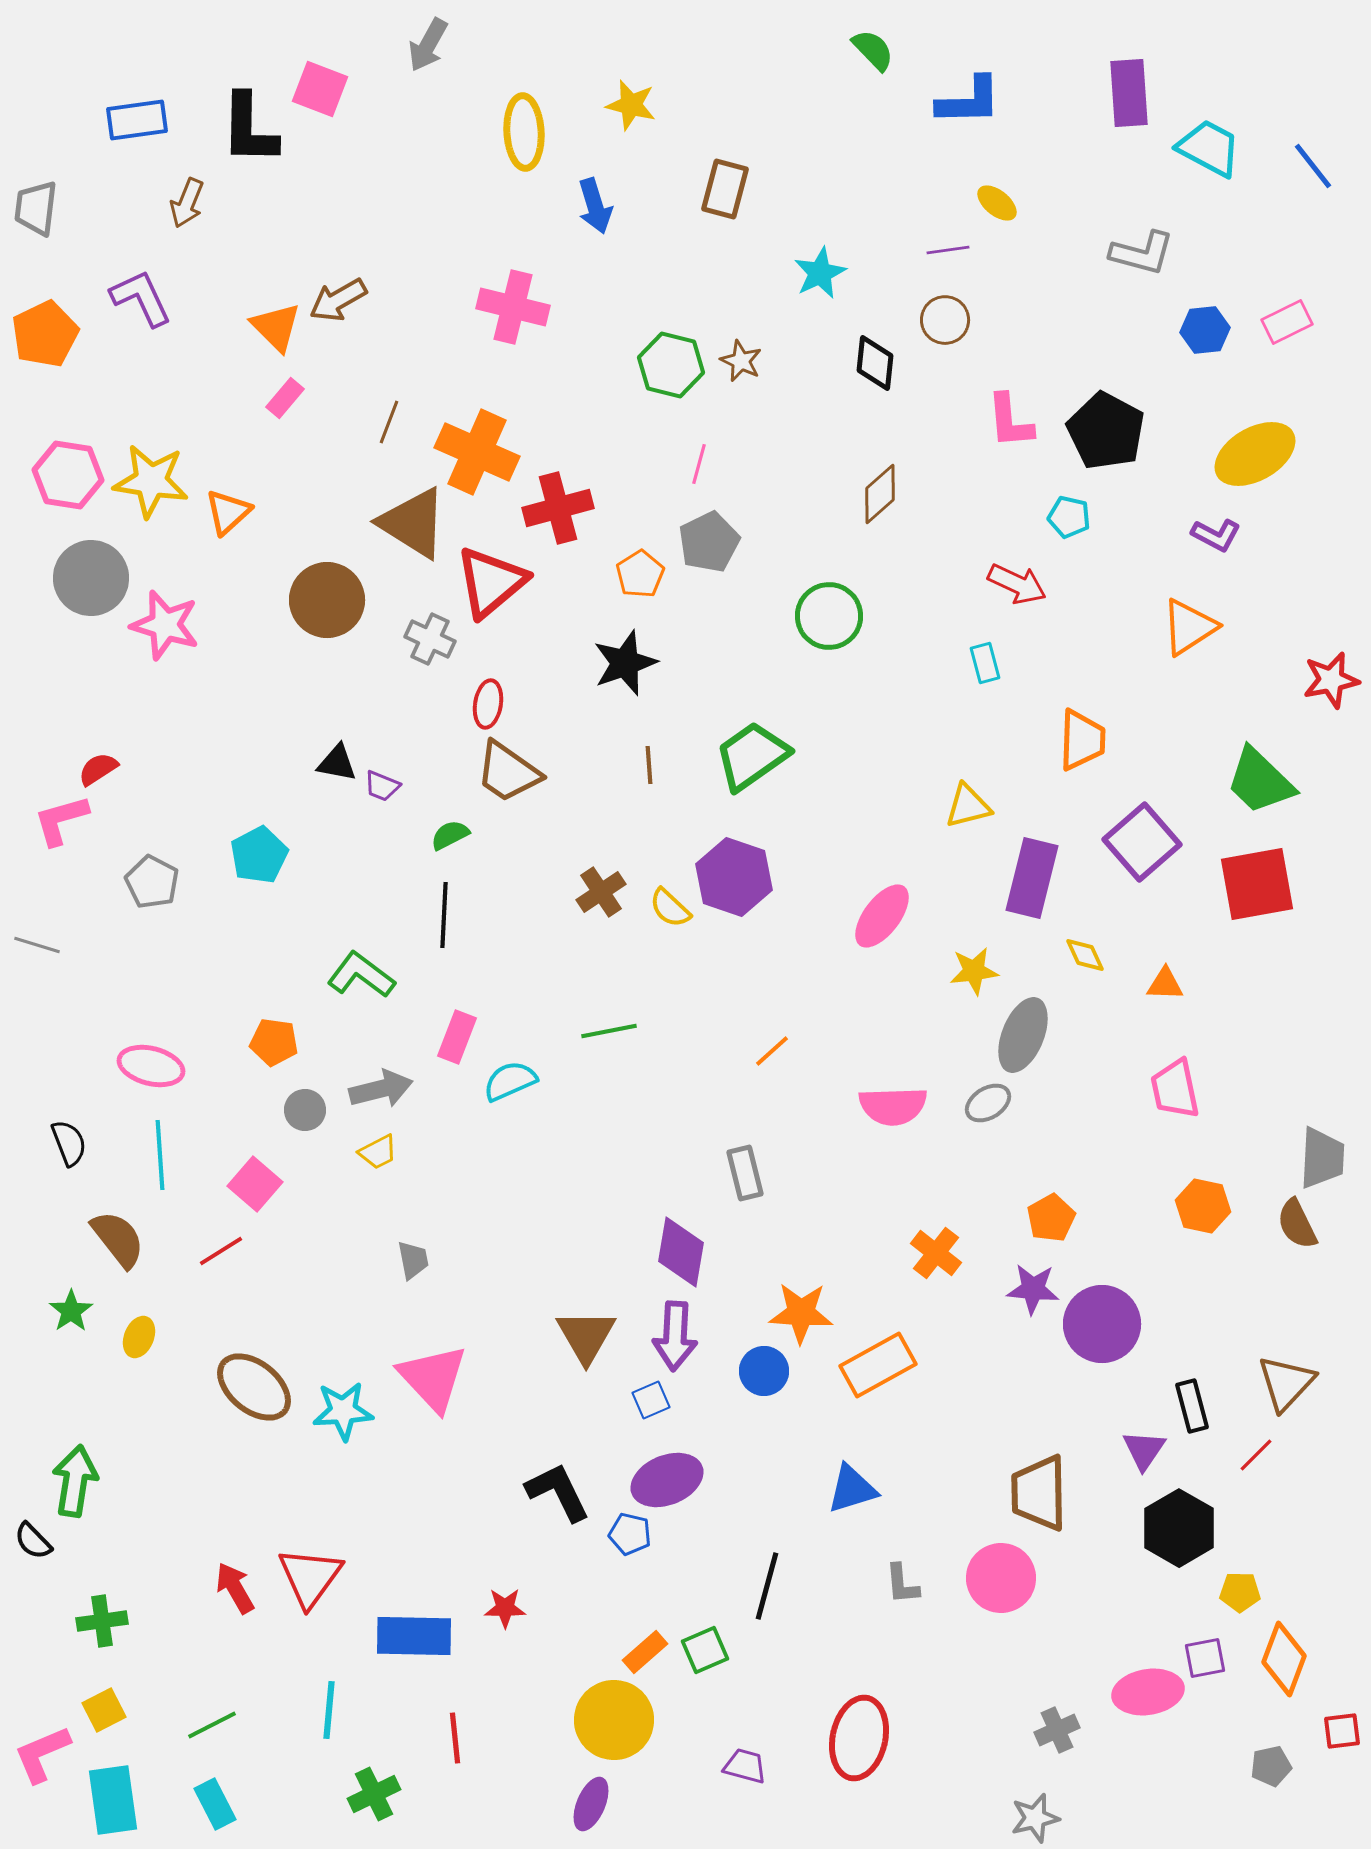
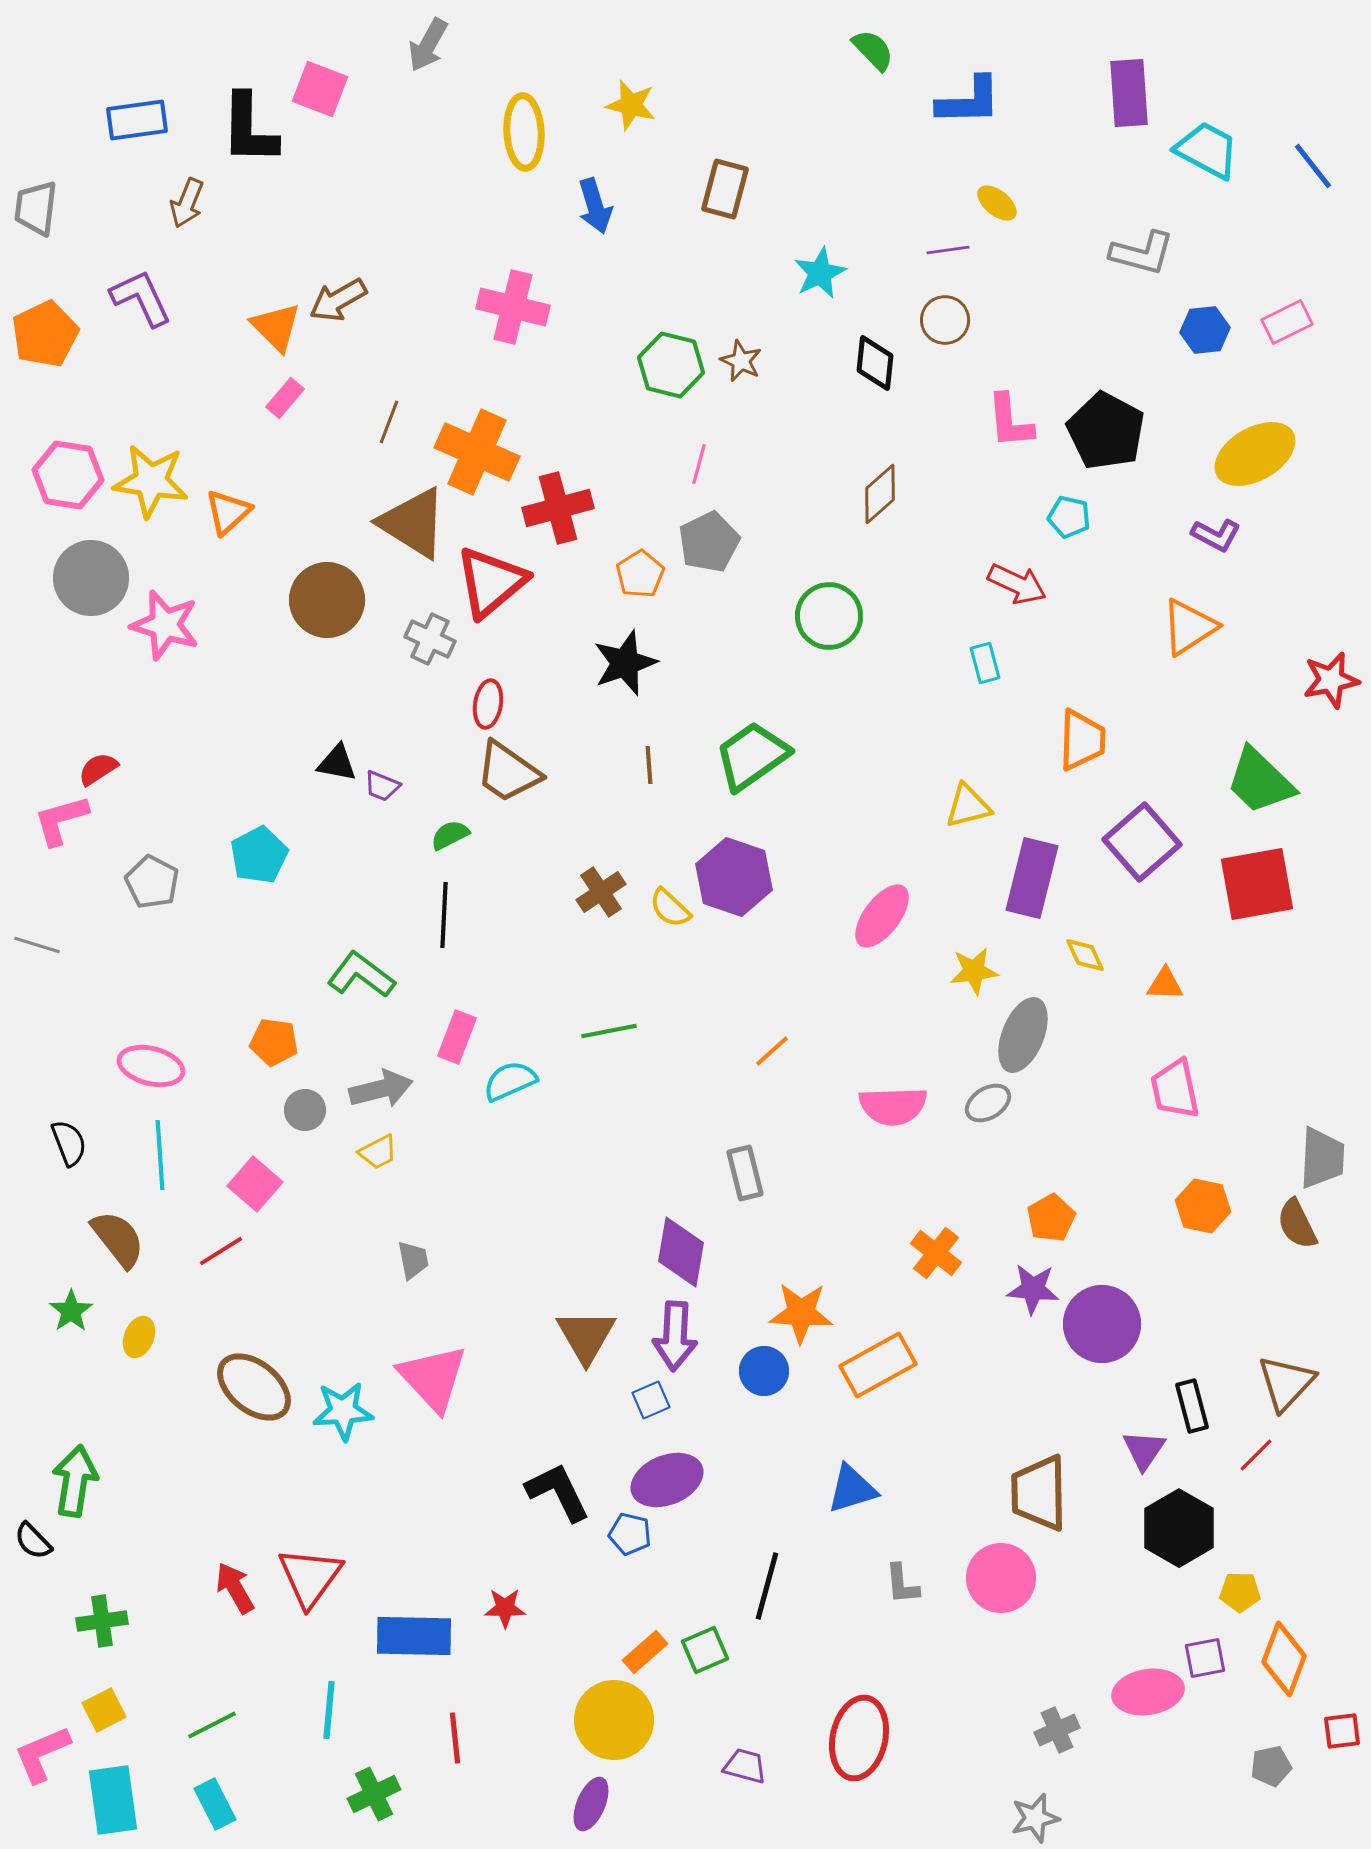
cyan trapezoid at (1209, 148): moved 2 px left, 2 px down
